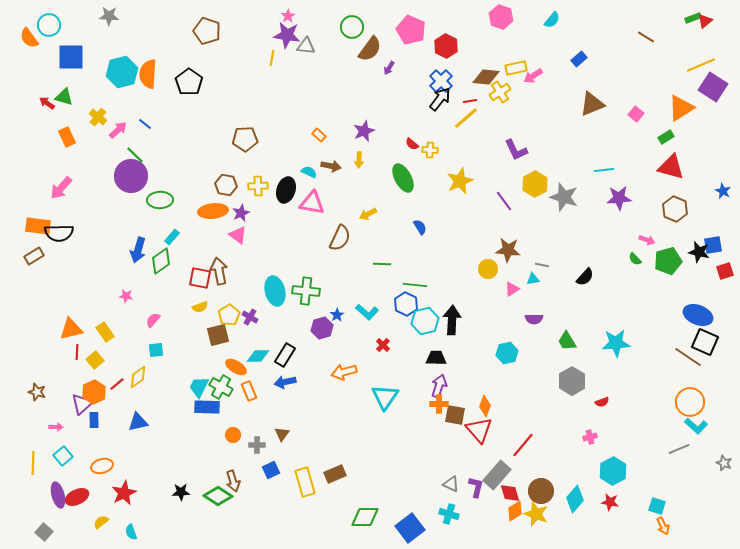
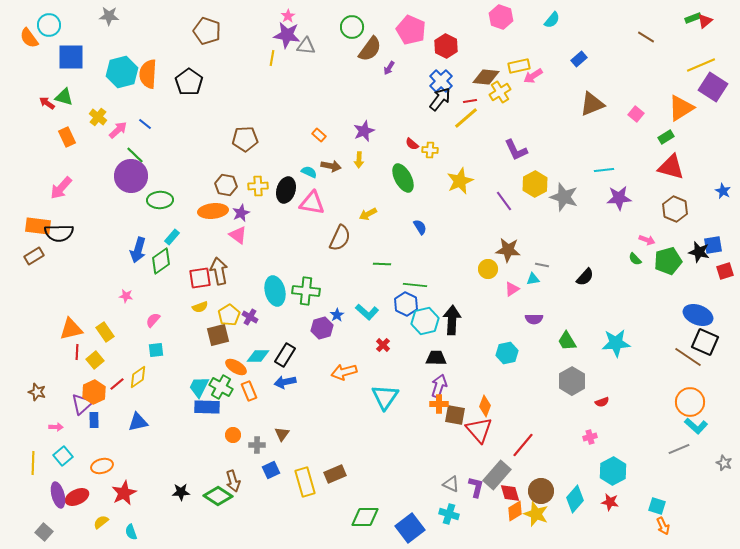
yellow rectangle at (516, 68): moved 3 px right, 2 px up
red square at (200, 278): rotated 20 degrees counterclockwise
